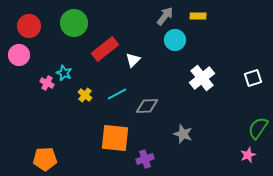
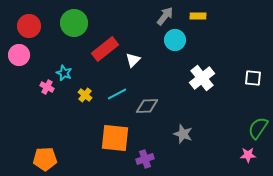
white square: rotated 24 degrees clockwise
pink cross: moved 4 px down
pink star: rotated 21 degrees clockwise
